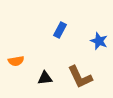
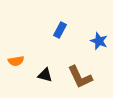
black triangle: moved 3 px up; rotated 21 degrees clockwise
